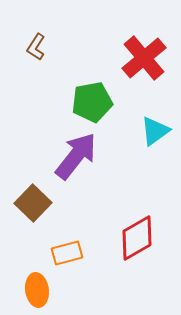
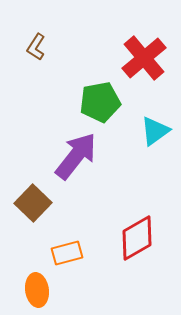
green pentagon: moved 8 px right
